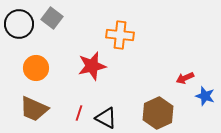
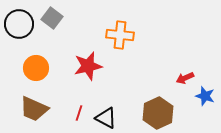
red star: moved 4 px left
